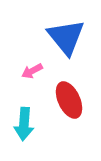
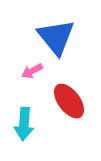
blue triangle: moved 10 px left
red ellipse: moved 1 px down; rotated 12 degrees counterclockwise
